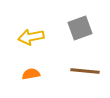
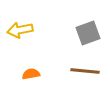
gray square: moved 8 px right, 5 px down
yellow arrow: moved 11 px left, 7 px up
